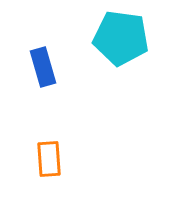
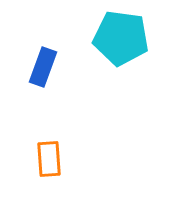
blue rectangle: rotated 36 degrees clockwise
